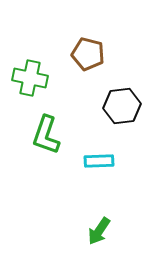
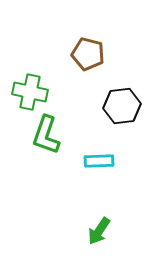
green cross: moved 14 px down
